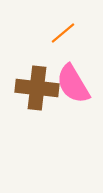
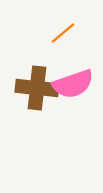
pink semicircle: rotated 78 degrees counterclockwise
